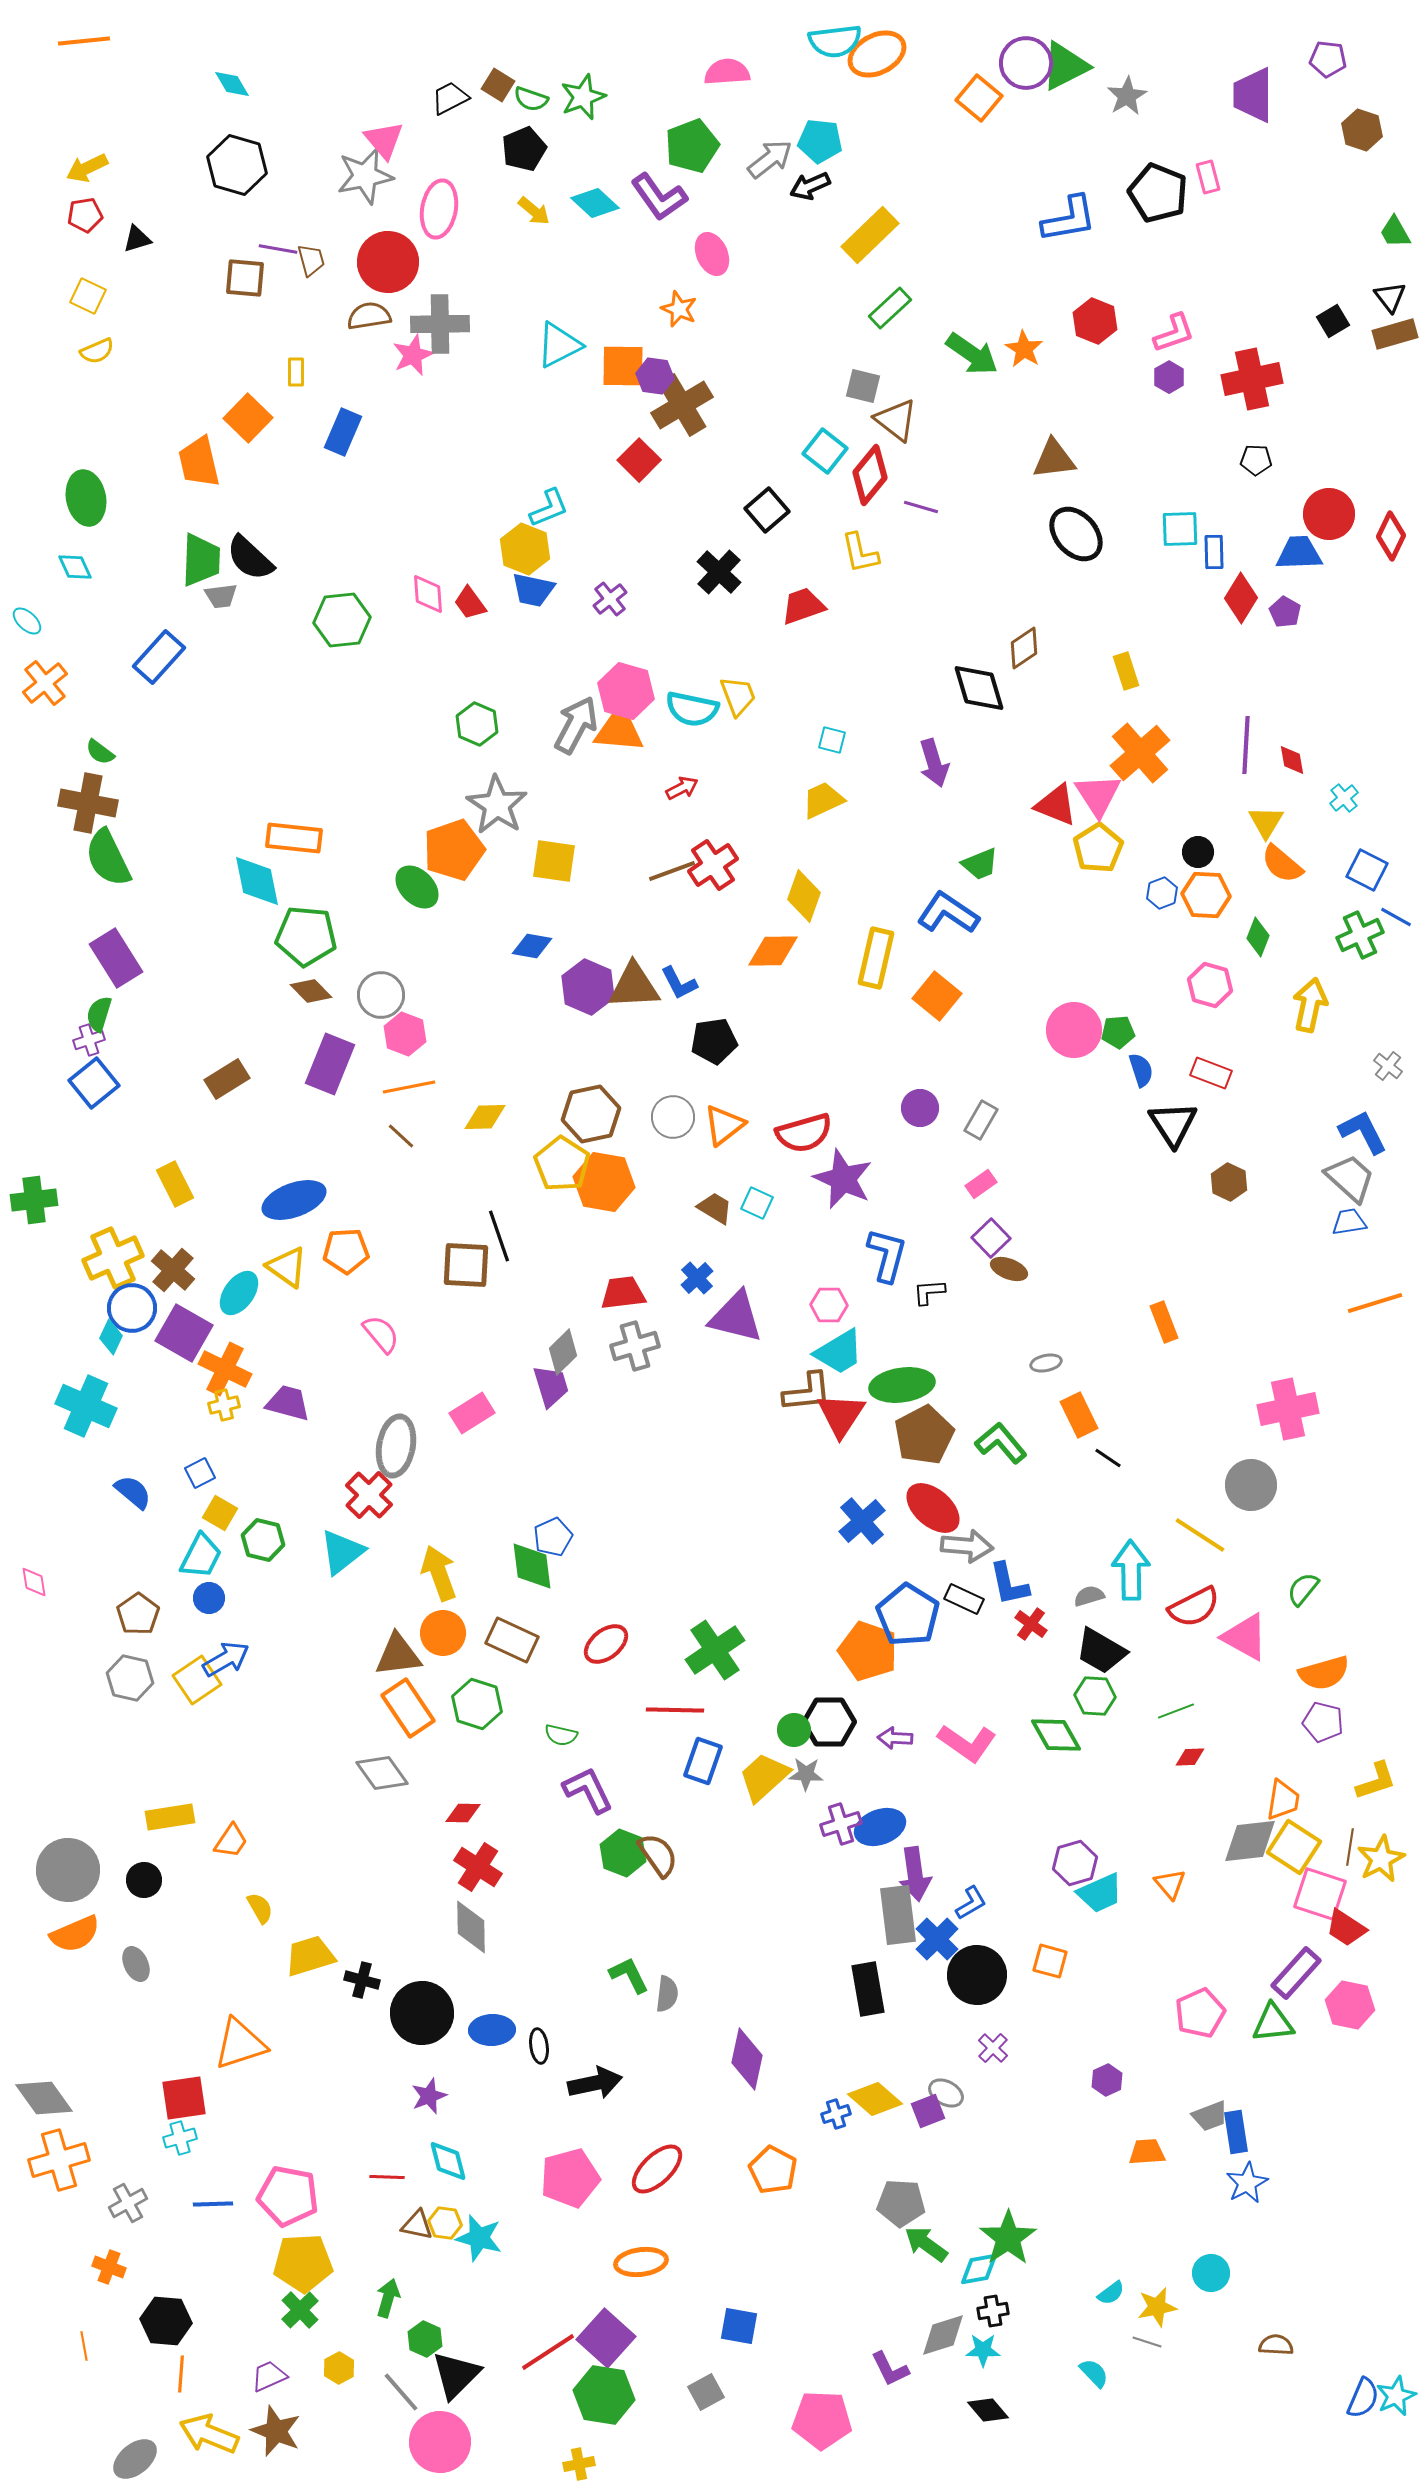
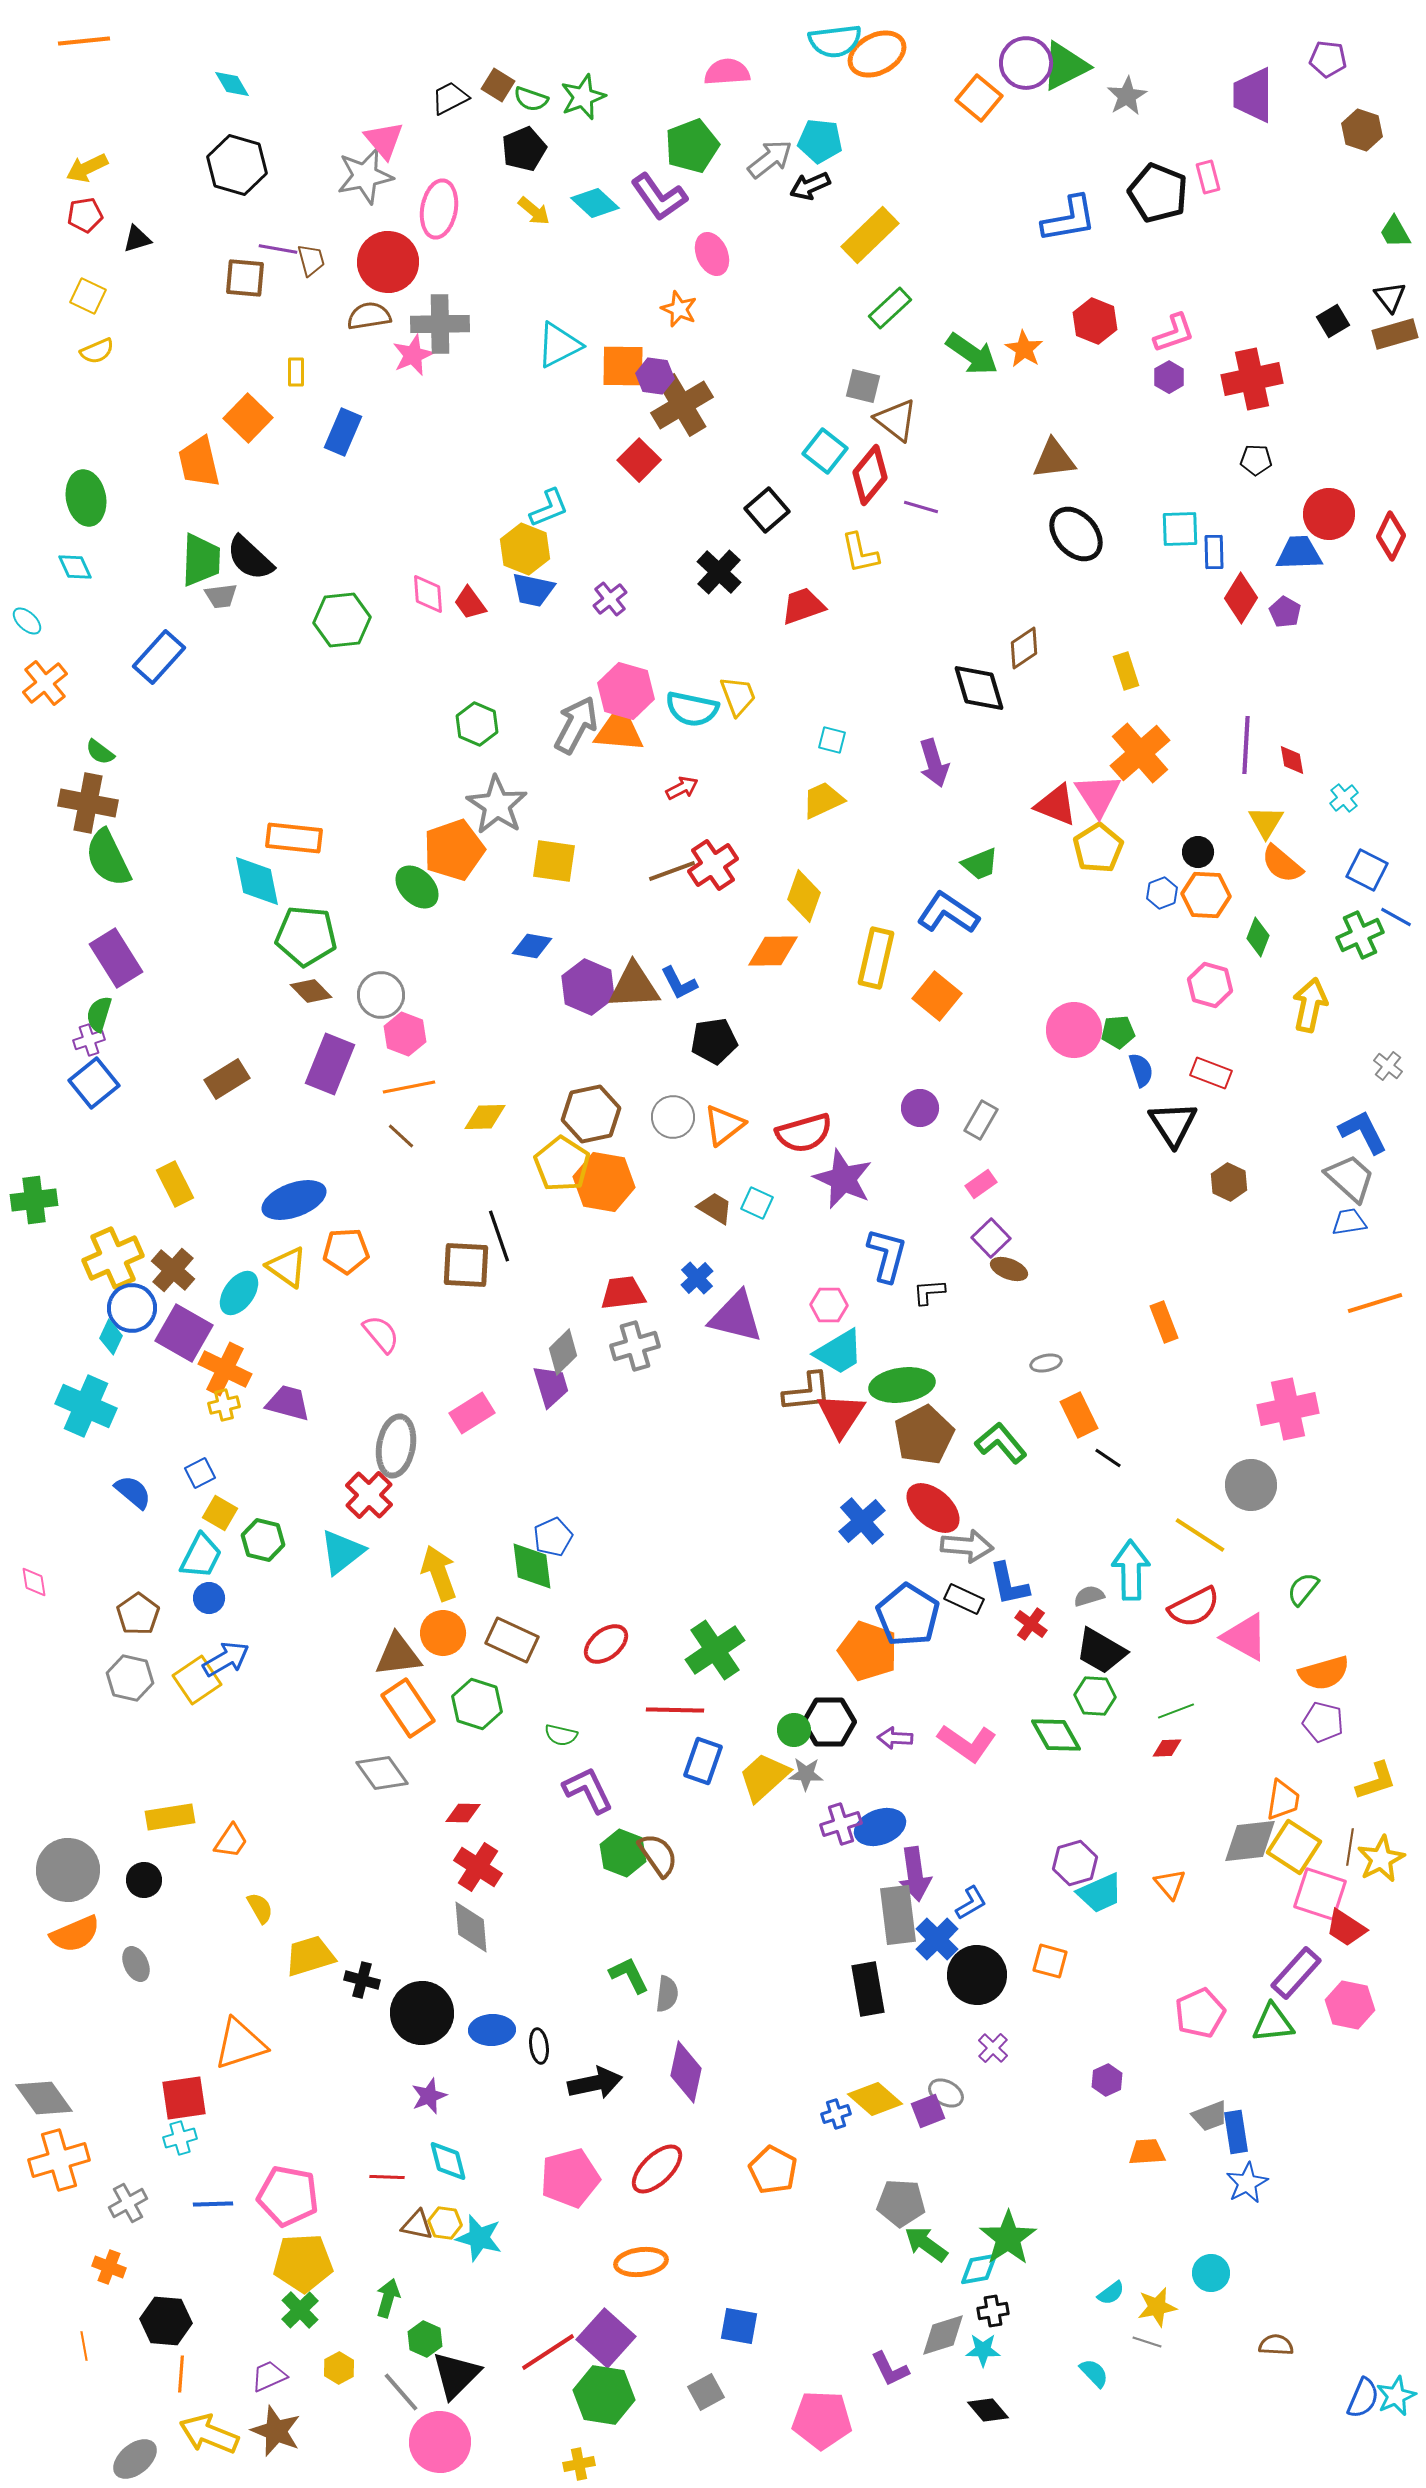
red diamond at (1190, 1757): moved 23 px left, 9 px up
gray diamond at (471, 1927): rotated 4 degrees counterclockwise
purple diamond at (747, 2059): moved 61 px left, 13 px down
